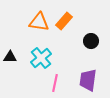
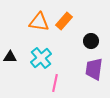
purple trapezoid: moved 6 px right, 11 px up
